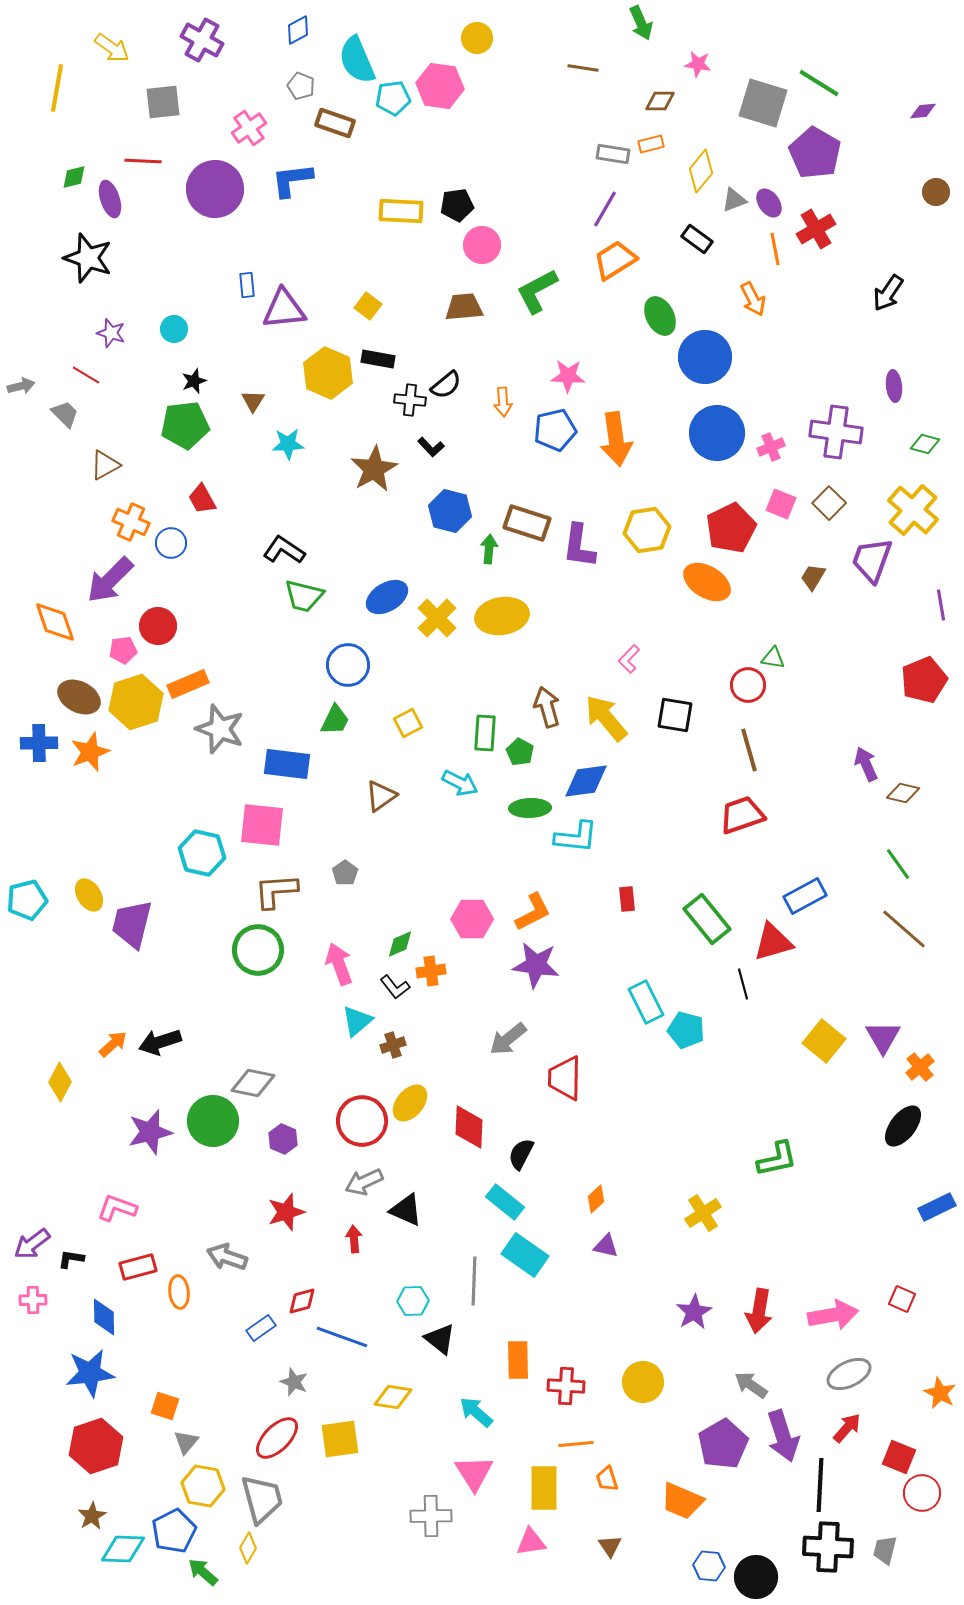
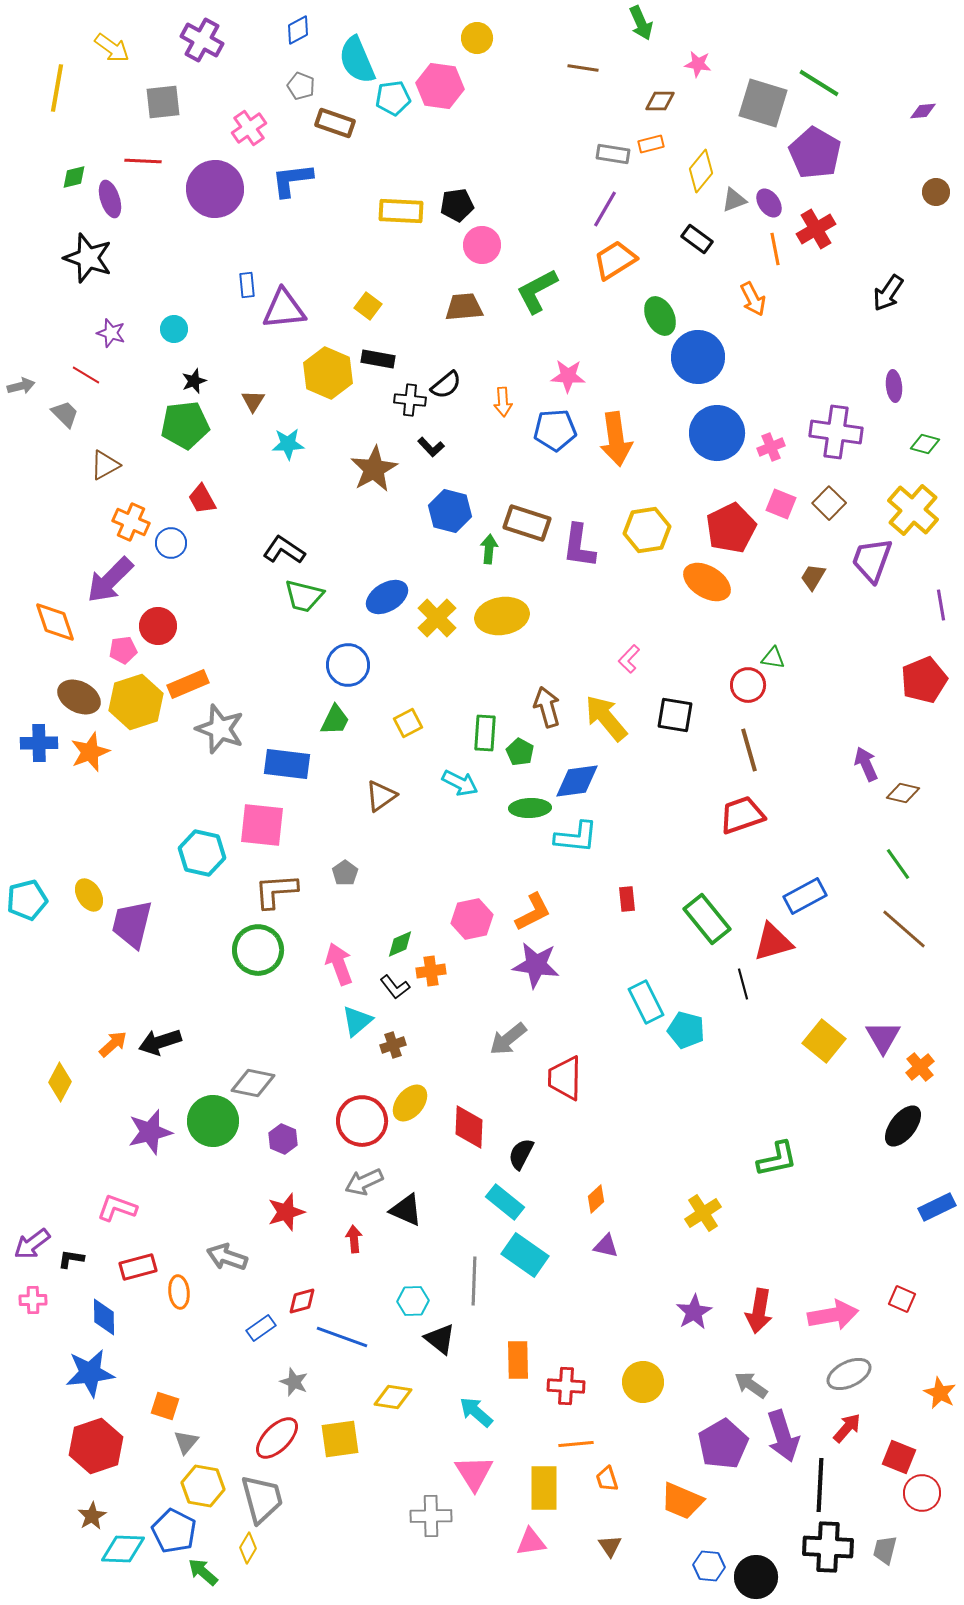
blue circle at (705, 357): moved 7 px left
blue pentagon at (555, 430): rotated 9 degrees clockwise
blue diamond at (586, 781): moved 9 px left
pink hexagon at (472, 919): rotated 12 degrees counterclockwise
blue pentagon at (174, 1531): rotated 18 degrees counterclockwise
